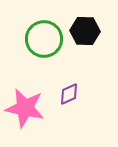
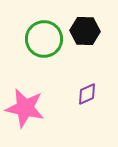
purple diamond: moved 18 px right
